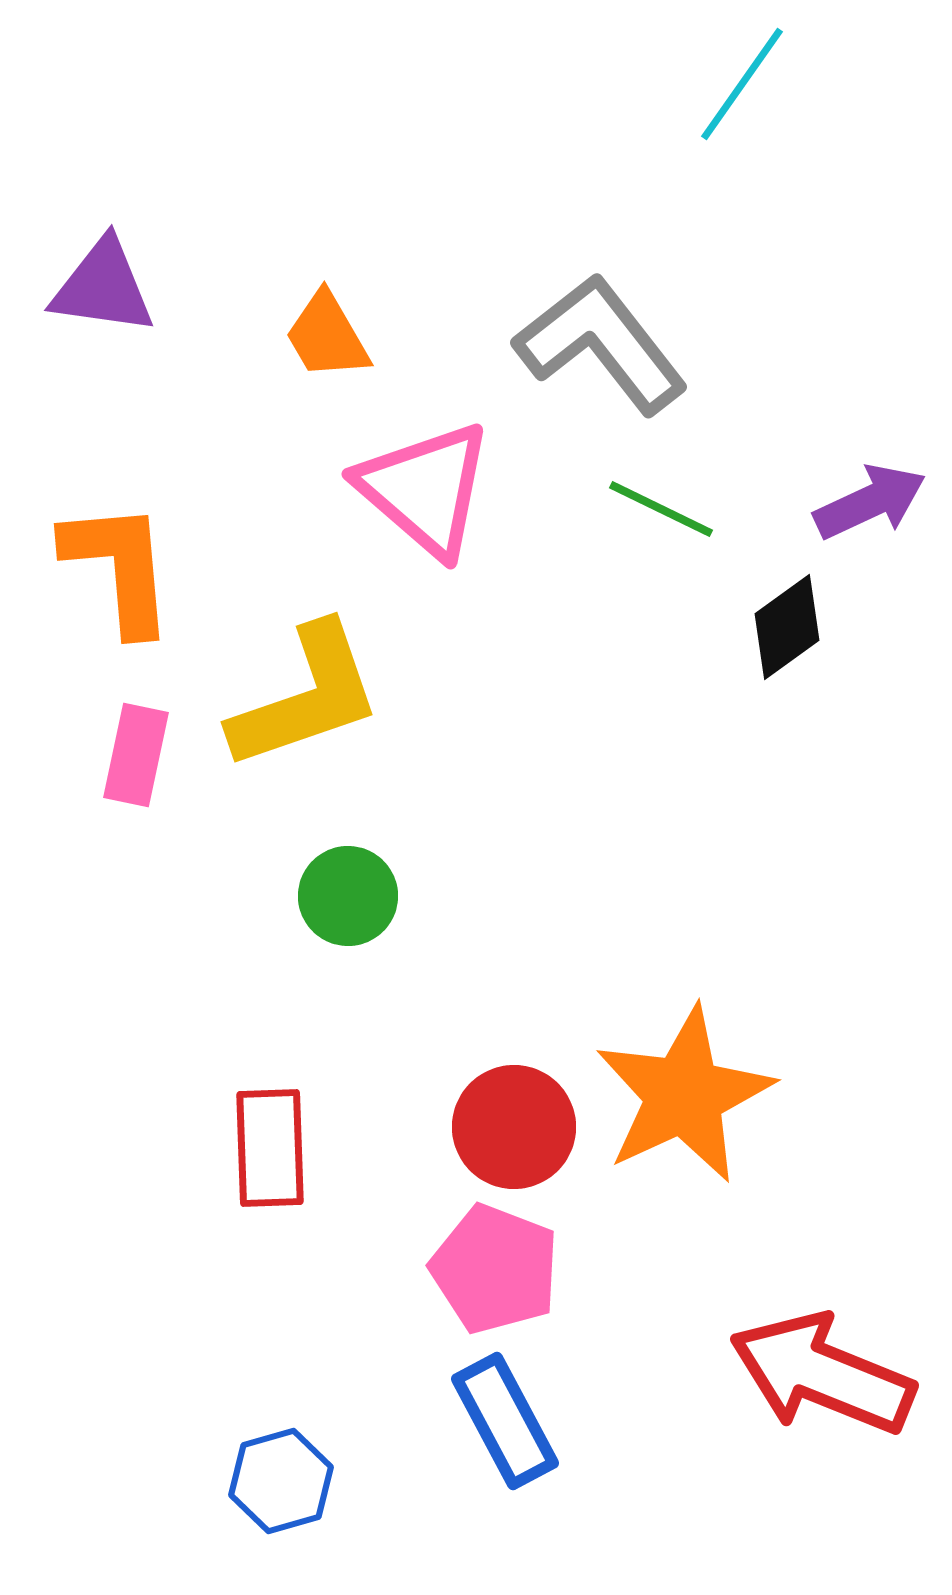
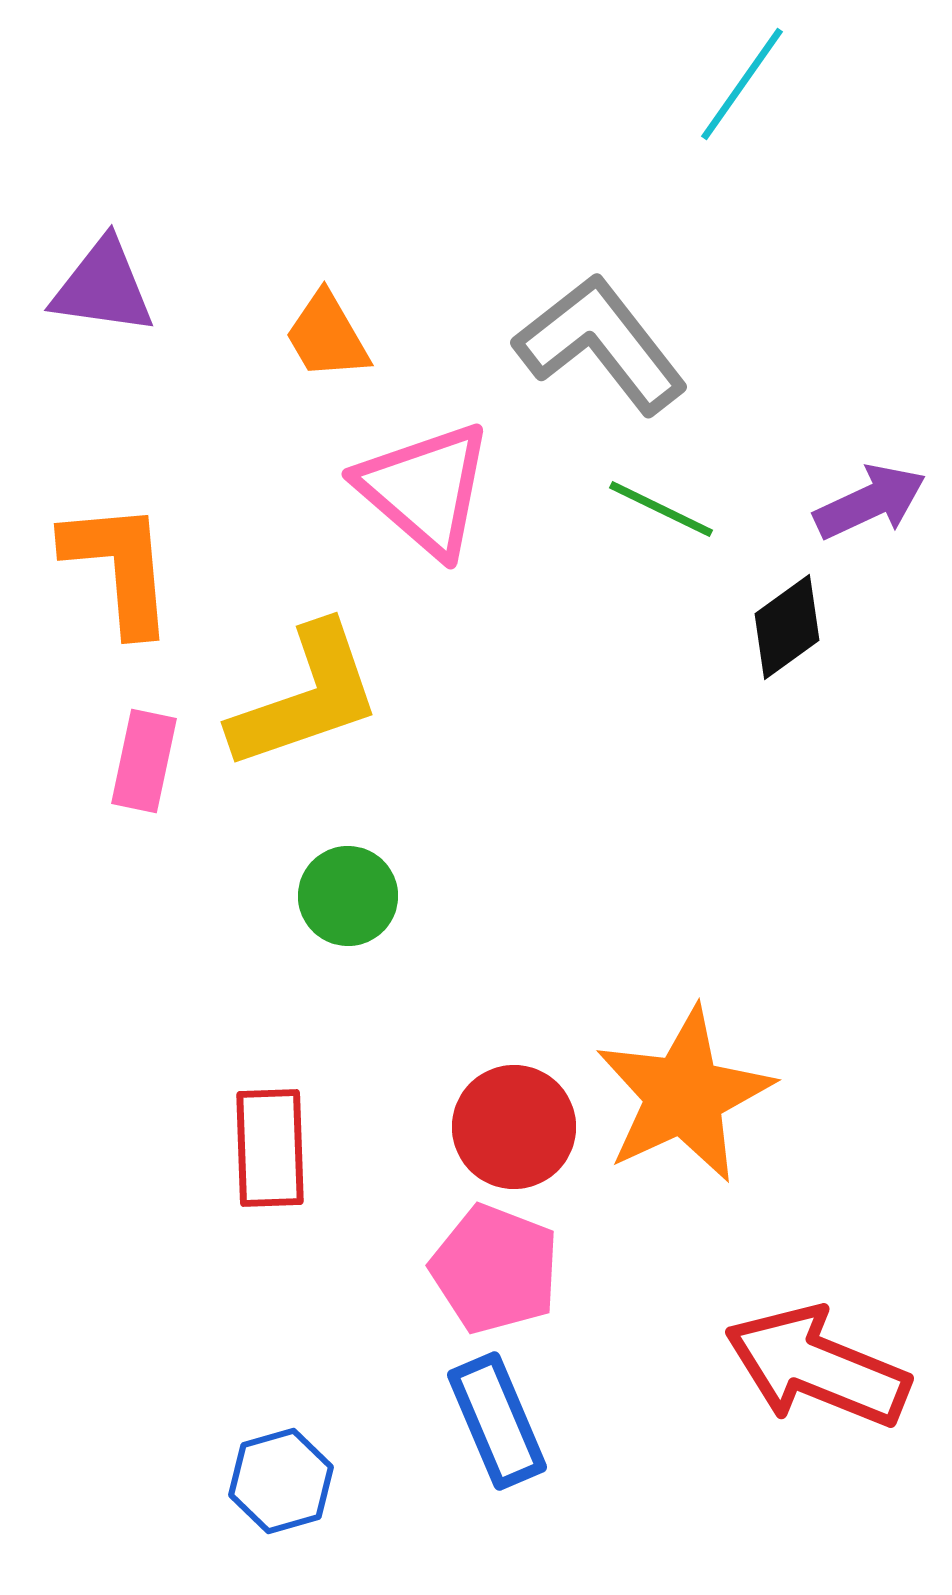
pink rectangle: moved 8 px right, 6 px down
red arrow: moved 5 px left, 7 px up
blue rectangle: moved 8 px left; rotated 5 degrees clockwise
